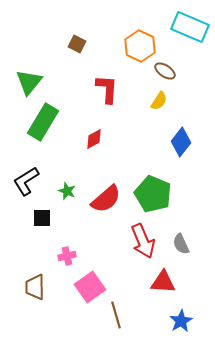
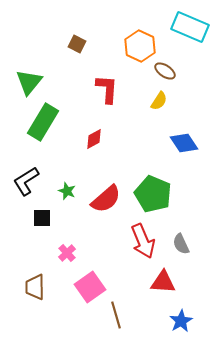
blue diamond: moved 3 px right, 1 px down; rotated 72 degrees counterclockwise
pink cross: moved 3 px up; rotated 30 degrees counterclockwise
